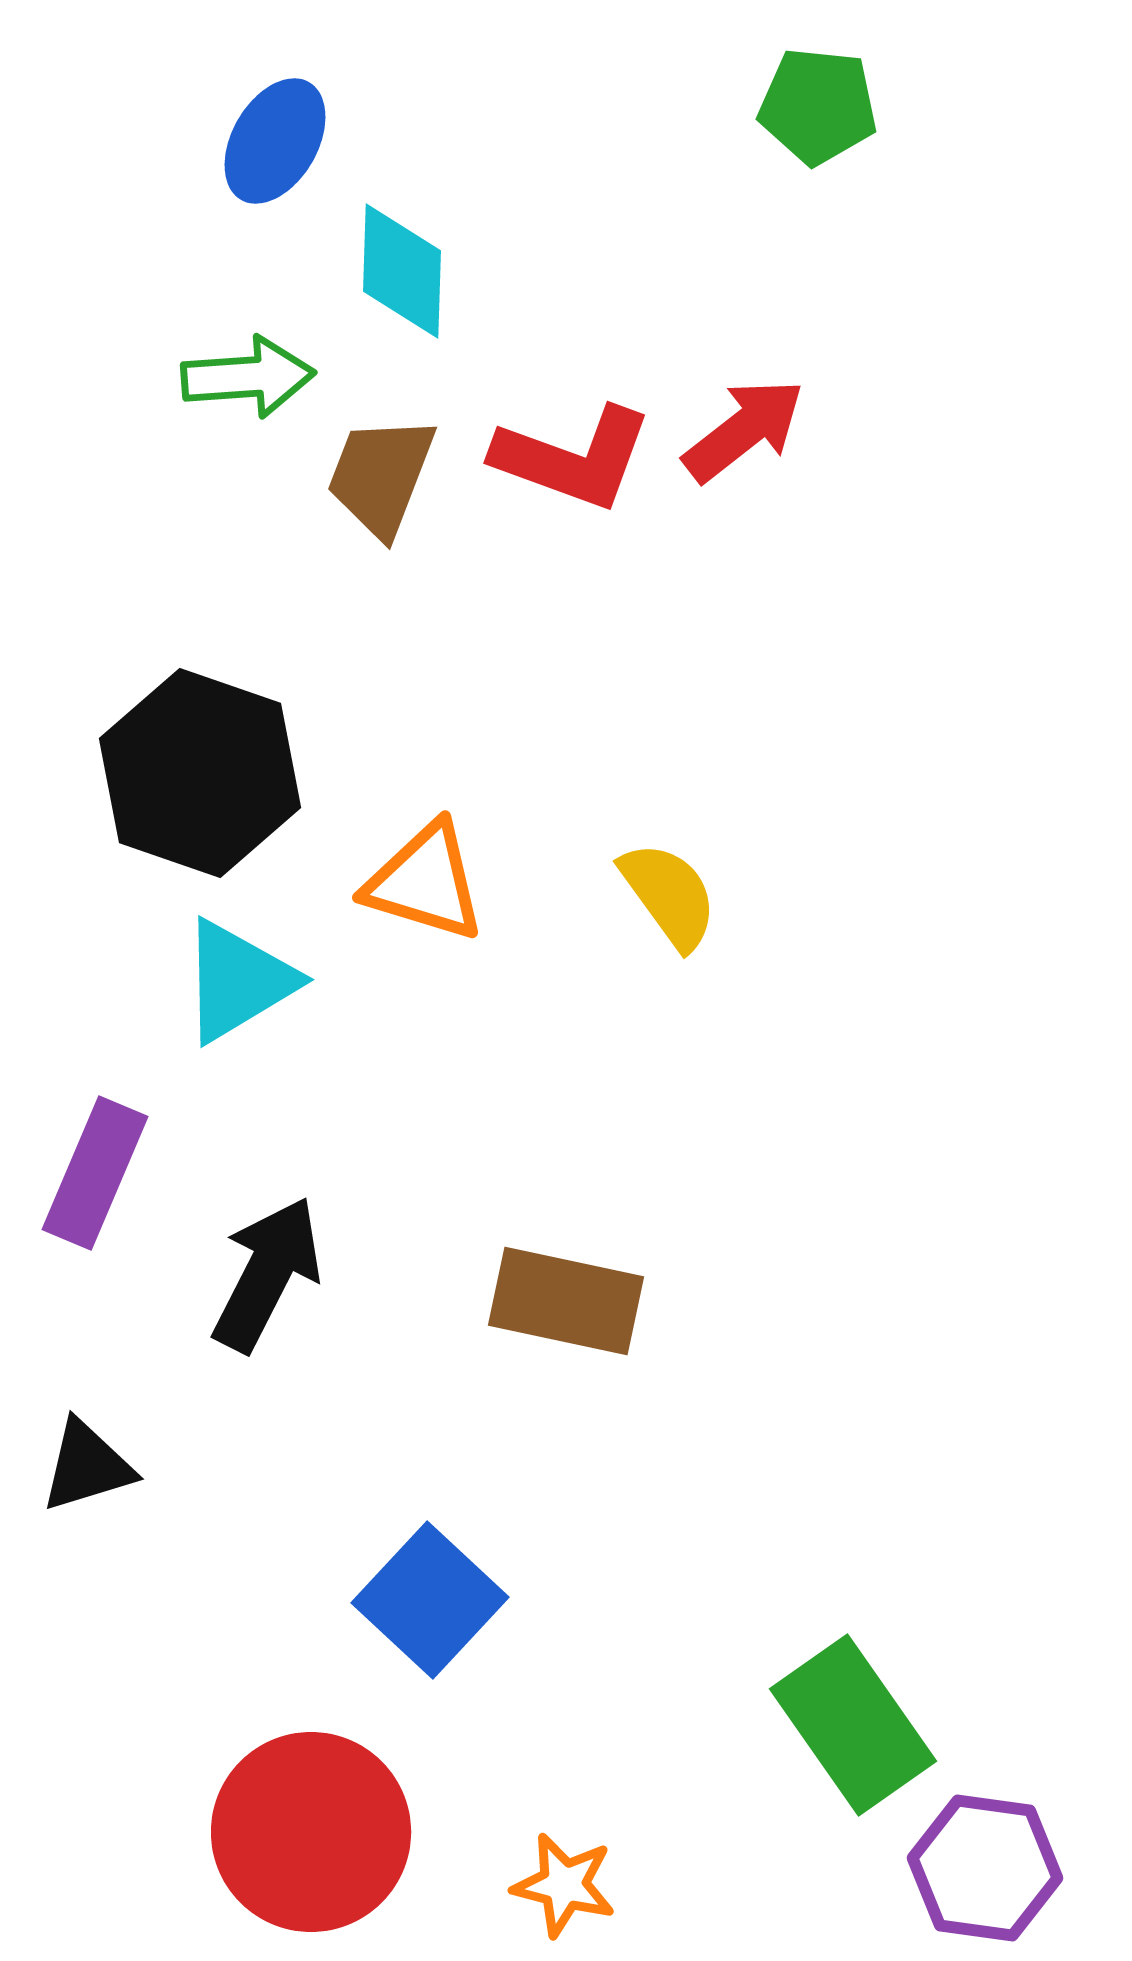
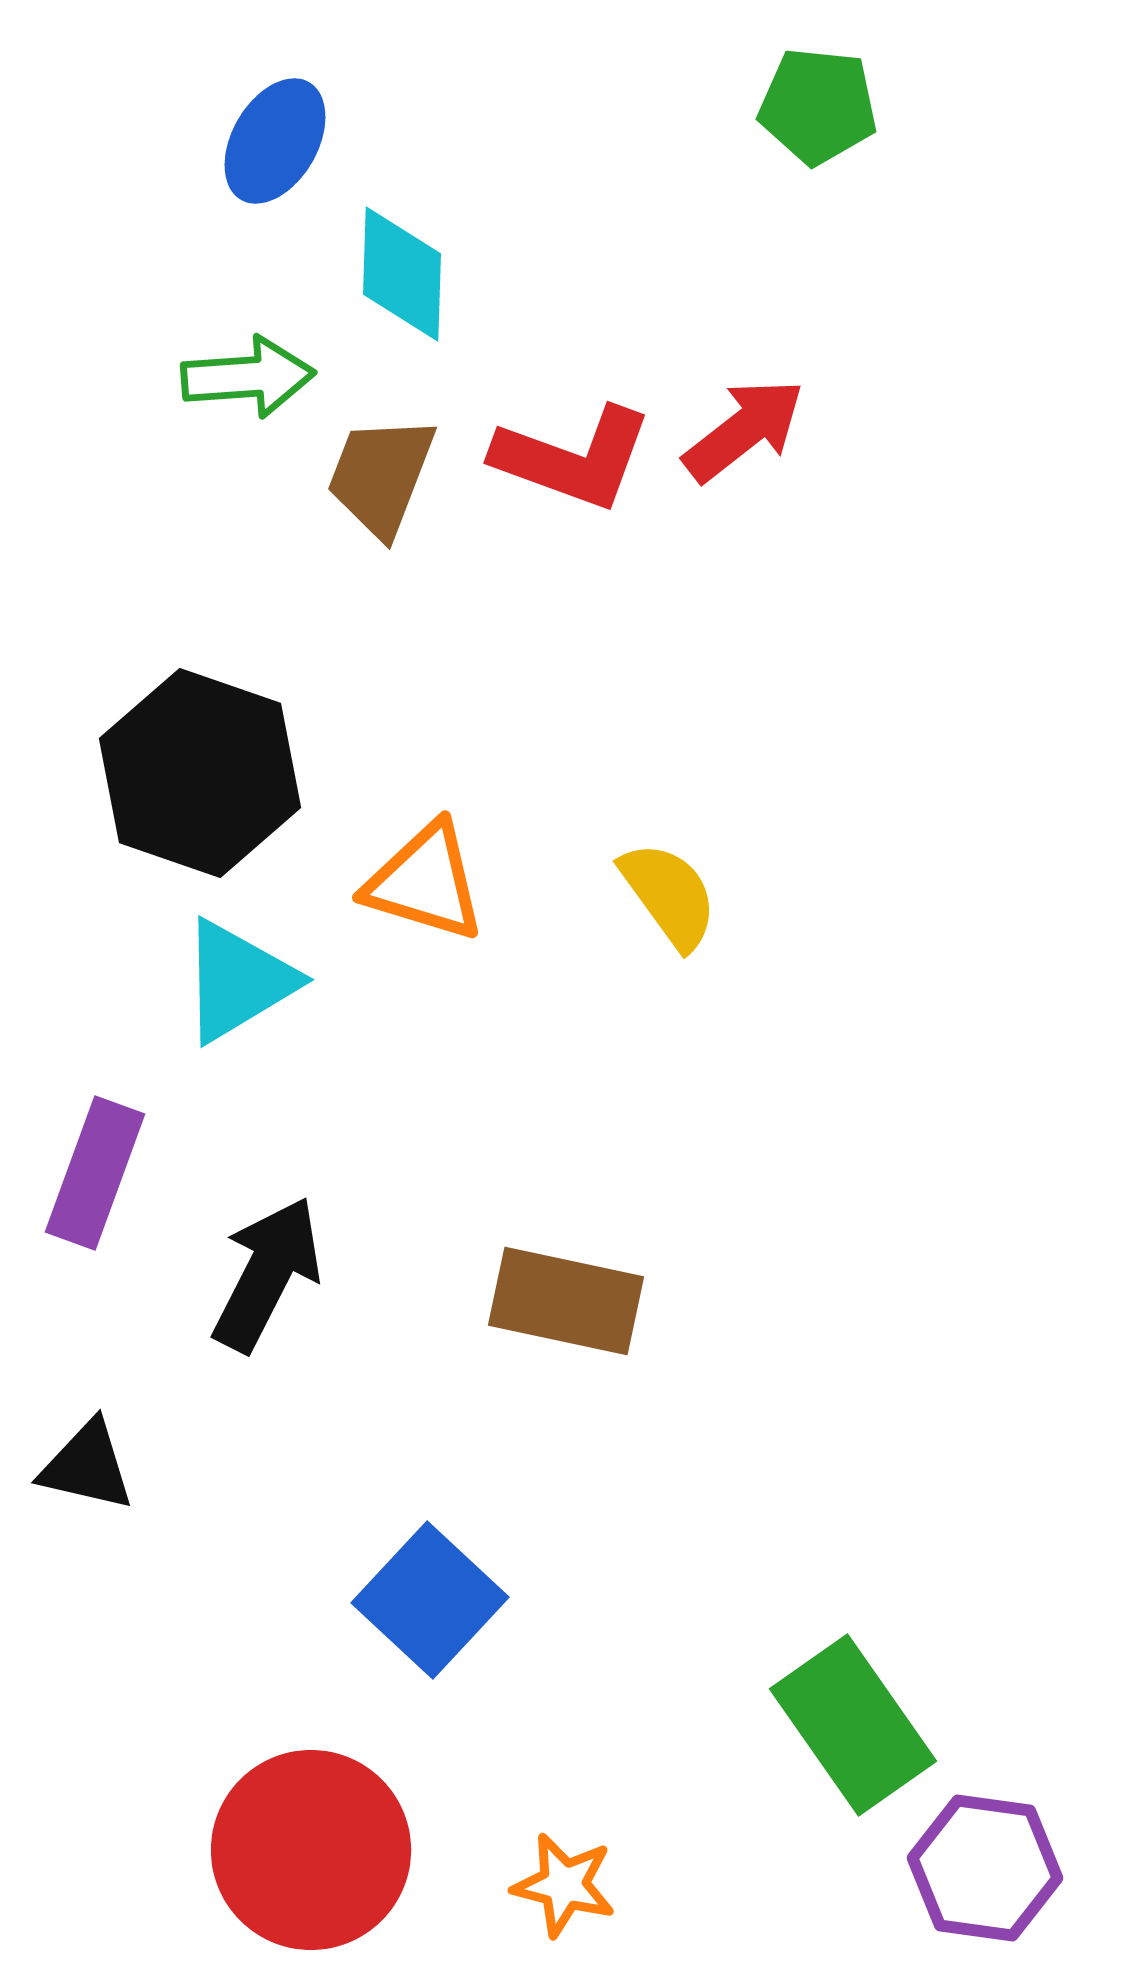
cyan diamond: moved 3 px down
purple rectangle: rotated 3 degrees counterclockwise
black triangle: rotated 30 degrees clockwise
red circle: moved 18 px down
